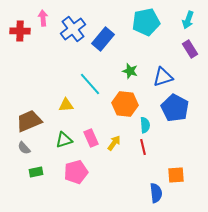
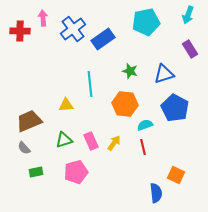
cyan arrow: moved 5 px up
blue rectangle: rotated 15 degrees clockwise
blue triangle: moved 1 px right, 3 px up
cyan line: rotated 35 degrees clockwise
cyan semicircle: rotated 105 degrees counterclockwise
pink rectangle: moved 3 px down
orange square: rotated 30 degrees clockwise
